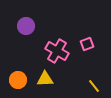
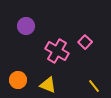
pink square: moved 2 px left, 2 px up; rotated 24 degrees counterclockwise
yellow triangle: moved 3 px right, 6 px down; rotated 24 degrees clockwise
